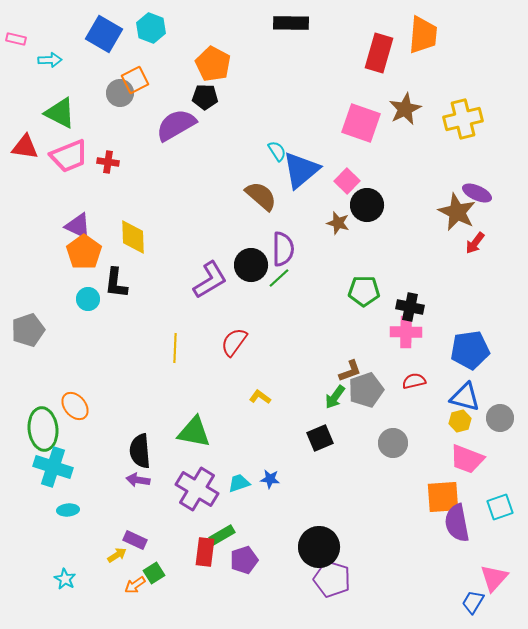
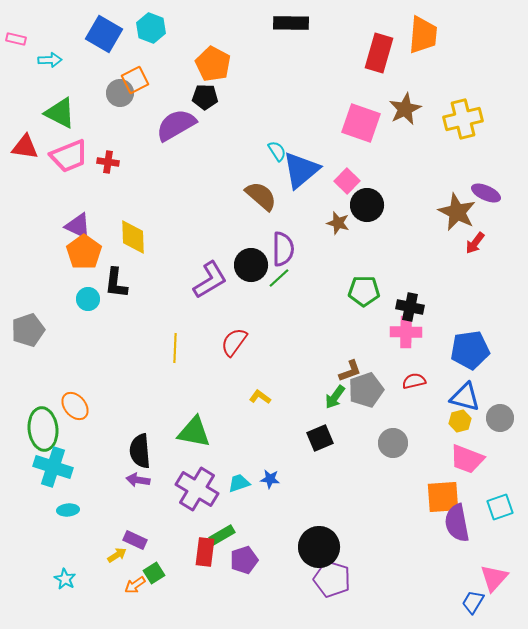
purple ellipse at (477, 193): moved 9 px right
